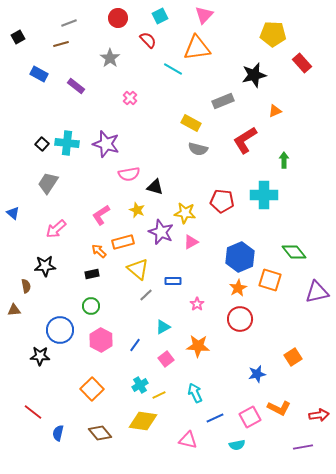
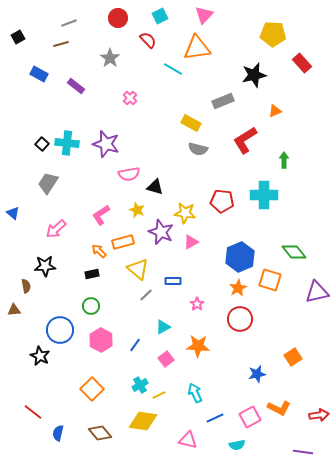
black star at (40, 356): rotated 24 degrees clockwise
purple line at (303, 447): moved 5 px down; rotated 18 degrees clockwise
